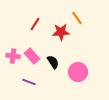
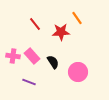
red line: rotated 72 degrees counterclockwise
